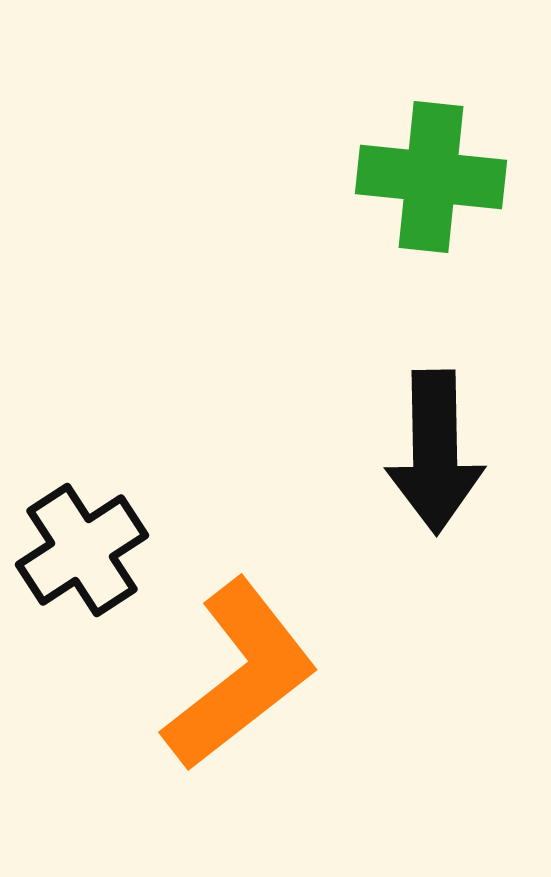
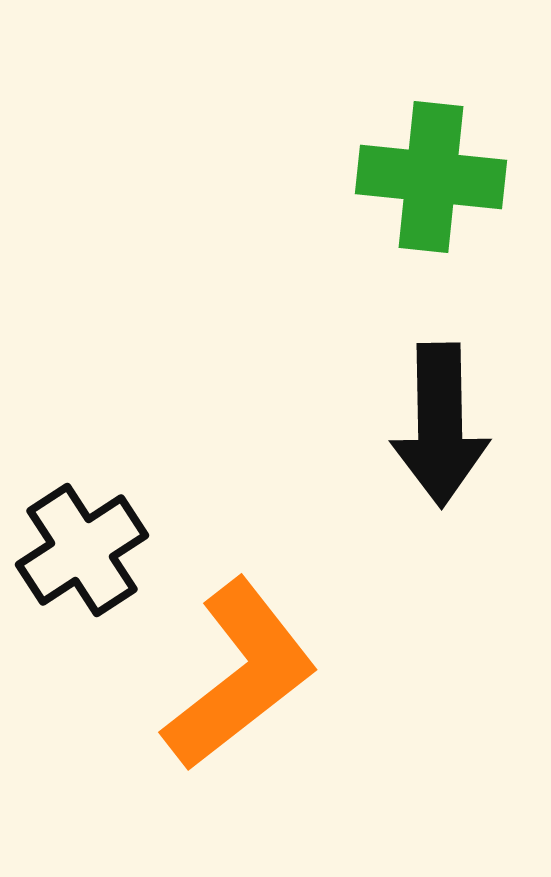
black arrow: moved 5 px right, 27 px up
